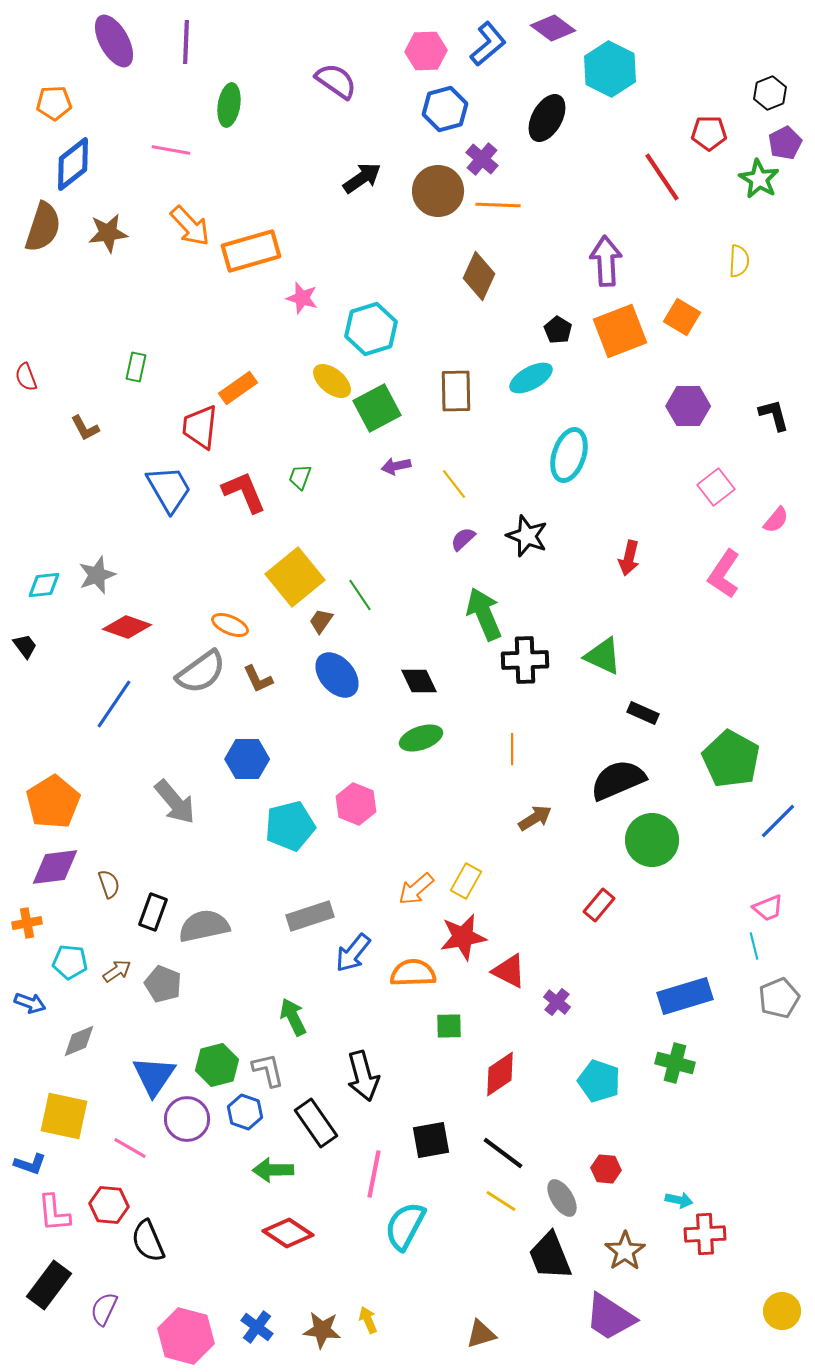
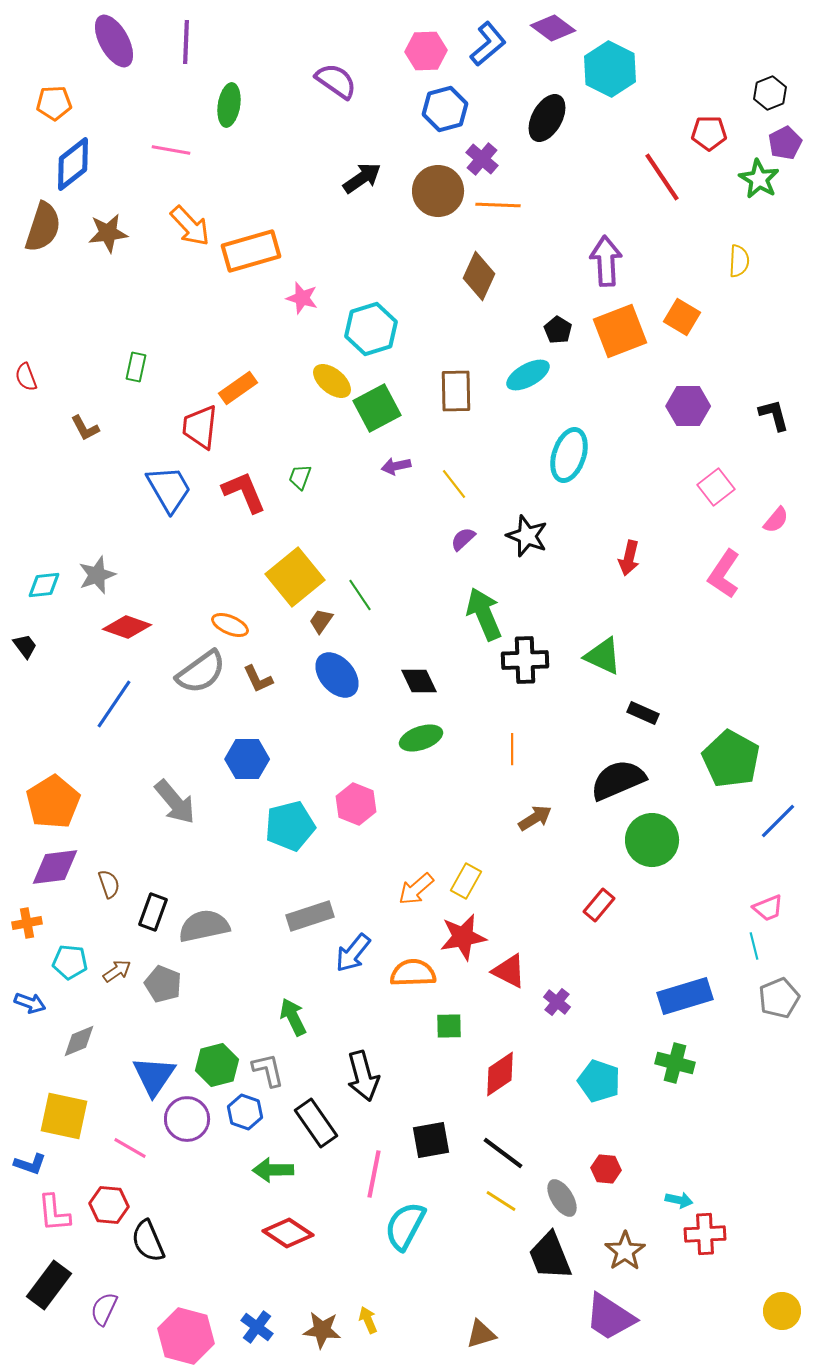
cyan ellipse at (531, 378): moved 3 px left, 3 px up
